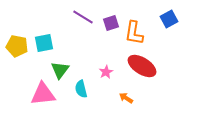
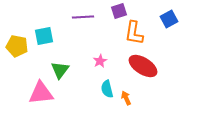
purple line: rotated 35 degrees counterclockwise
purple square: moved 8 px right, 12 px up
cyan square: moved 7 px up
red ellipse: moved 1 px right
pink star: moved 6 px left, 11 px up
cyan semicircle: moved 26 px right
pink triangle: moved 2 px left, 1 px up
orange arrow: rotated 32 degrees clockwise
